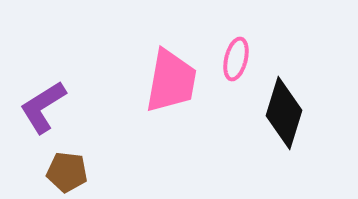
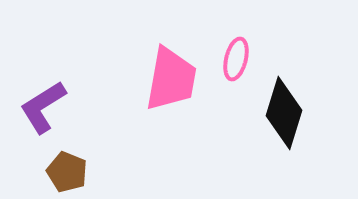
pink trapezoid: moved 2 px up
brown pentagon: rotated 15 degrees clockwise
